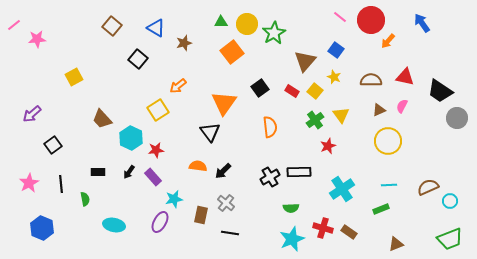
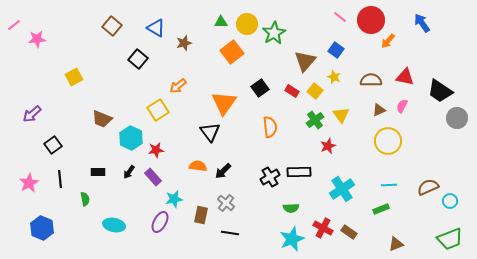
brown trapezoid at (102, 119): rotated 25 degrees counterclockwise
black line at (61, 184): moved 1 px left, 5 px up
red cross at (323, 228): rotated 12 degrees clockwise
